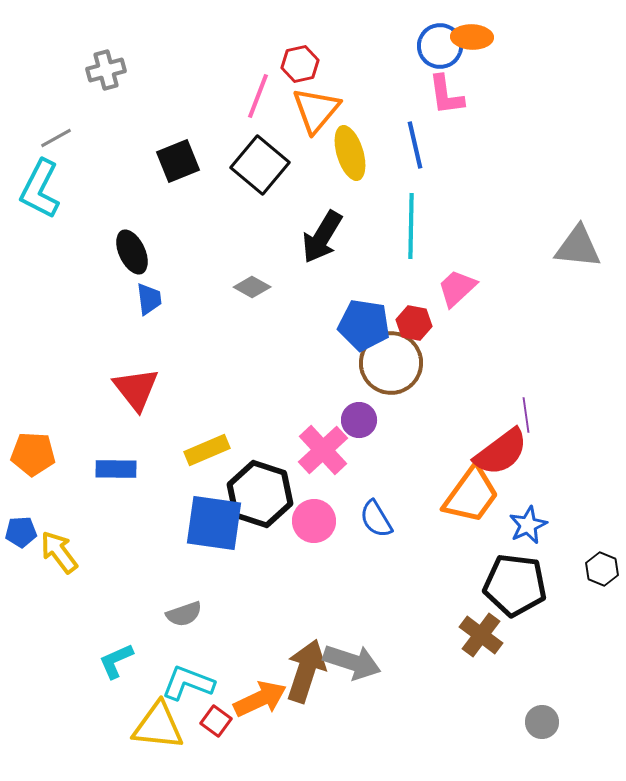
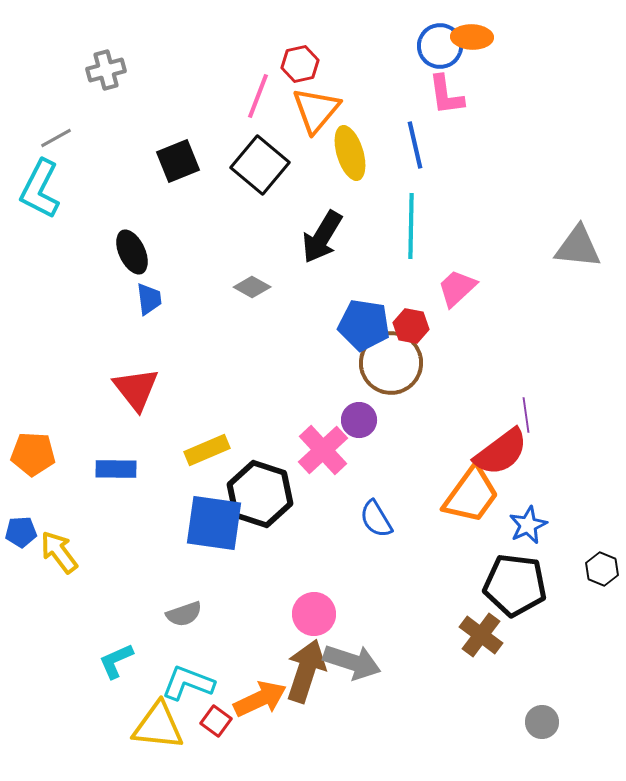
red hexagon at (414, 323): moved 3 px left, 3 px down
pink circle at (314, 521): moved 93 px down
